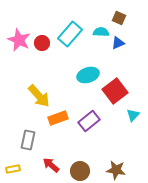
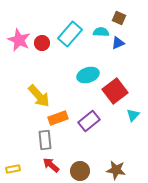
gray rectangle: moved 17 px right; rotated 18 degrees counterclockwise
